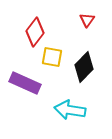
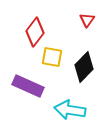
purple rectangle: moved 3 px right, 3 px down
